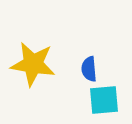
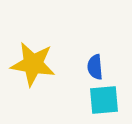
blue semicircle: moved 6 px right, 2 px up
